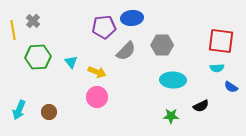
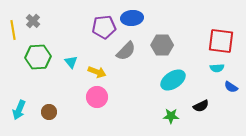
cyan ellipse: rotated 35 degrees counterclockwise
